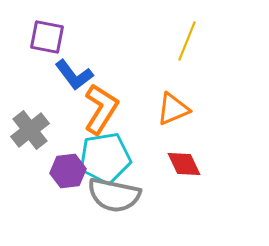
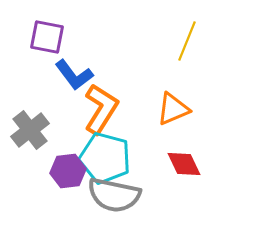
cyan pentagon: rotated 24 degrees clockwise
